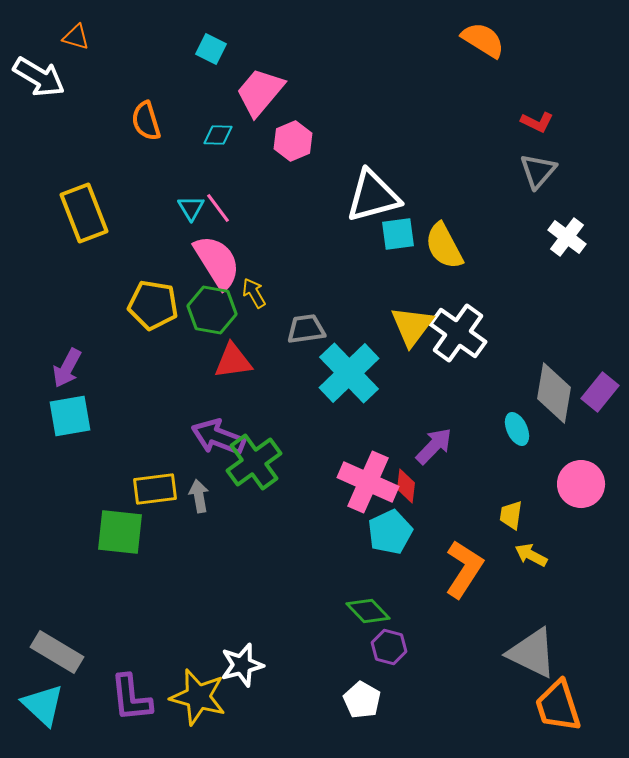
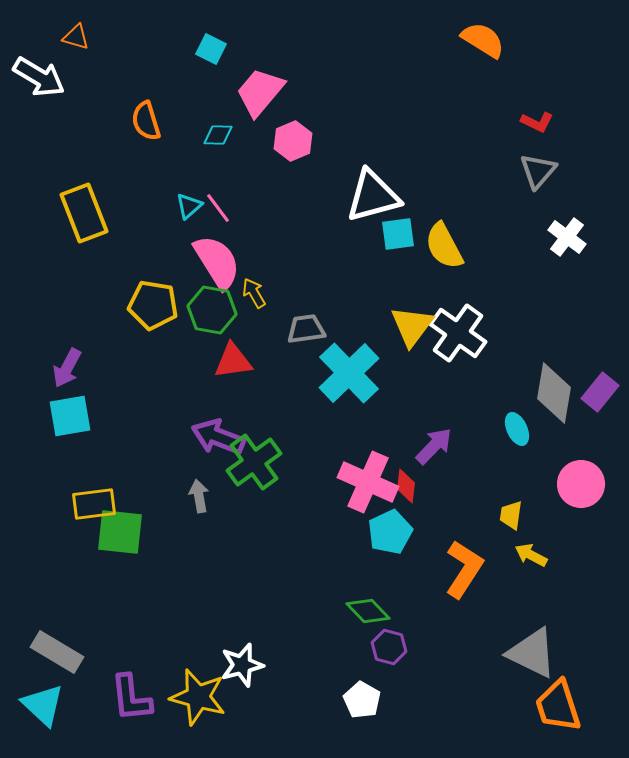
cyan triangle at (191, 208): moved 2 px left, 2 px up; rotated 20 degrees clockwise
yellow rectangle at (155, 489): moved 61 px left, 15 px down
